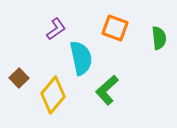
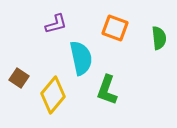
purple L-shape: moved 5 px up; rotated 20 degrees clockwise
brown square: rotated 12 degrees counterclockwise
green L-shape: rotated 28 degrees counterclockwise
